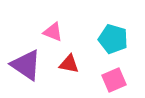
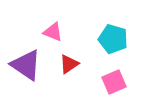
red triangle: rotated 45 degrees counterclockwise
pink square: moved 2 px down
